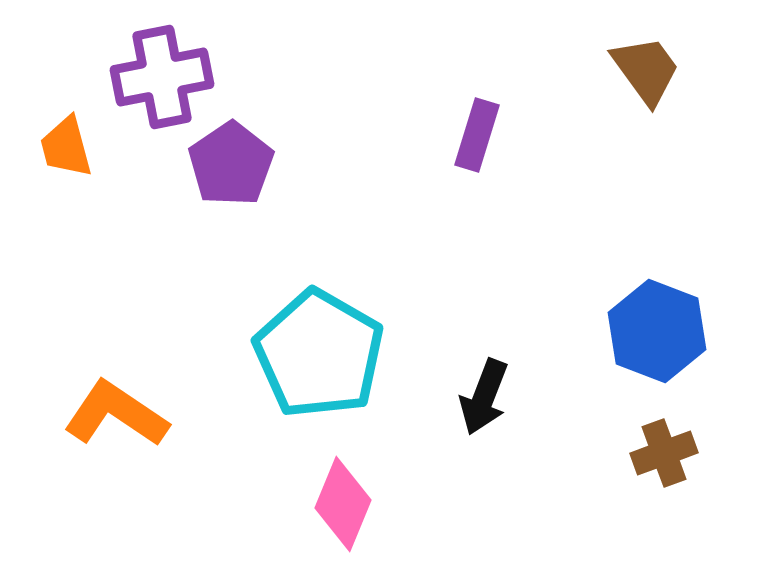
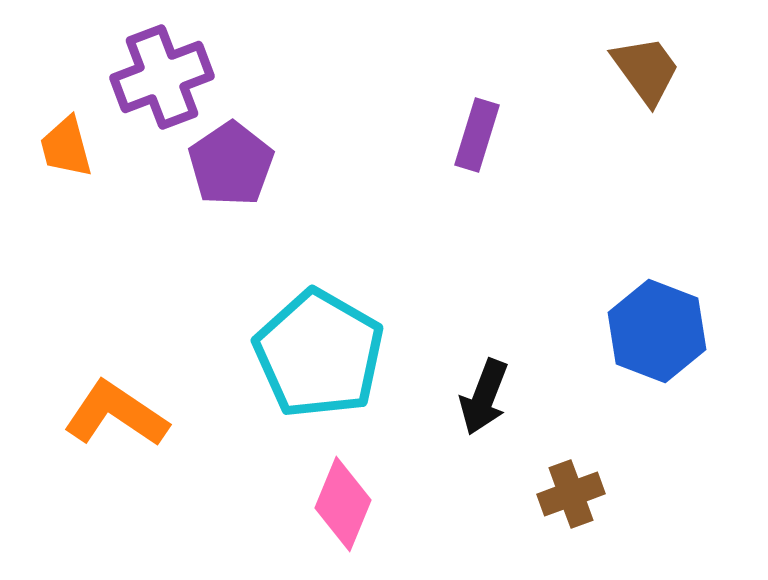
purple cross: rotated 10 degrees counterclockwise
brown cross: moved 93 px left, 41 px down
